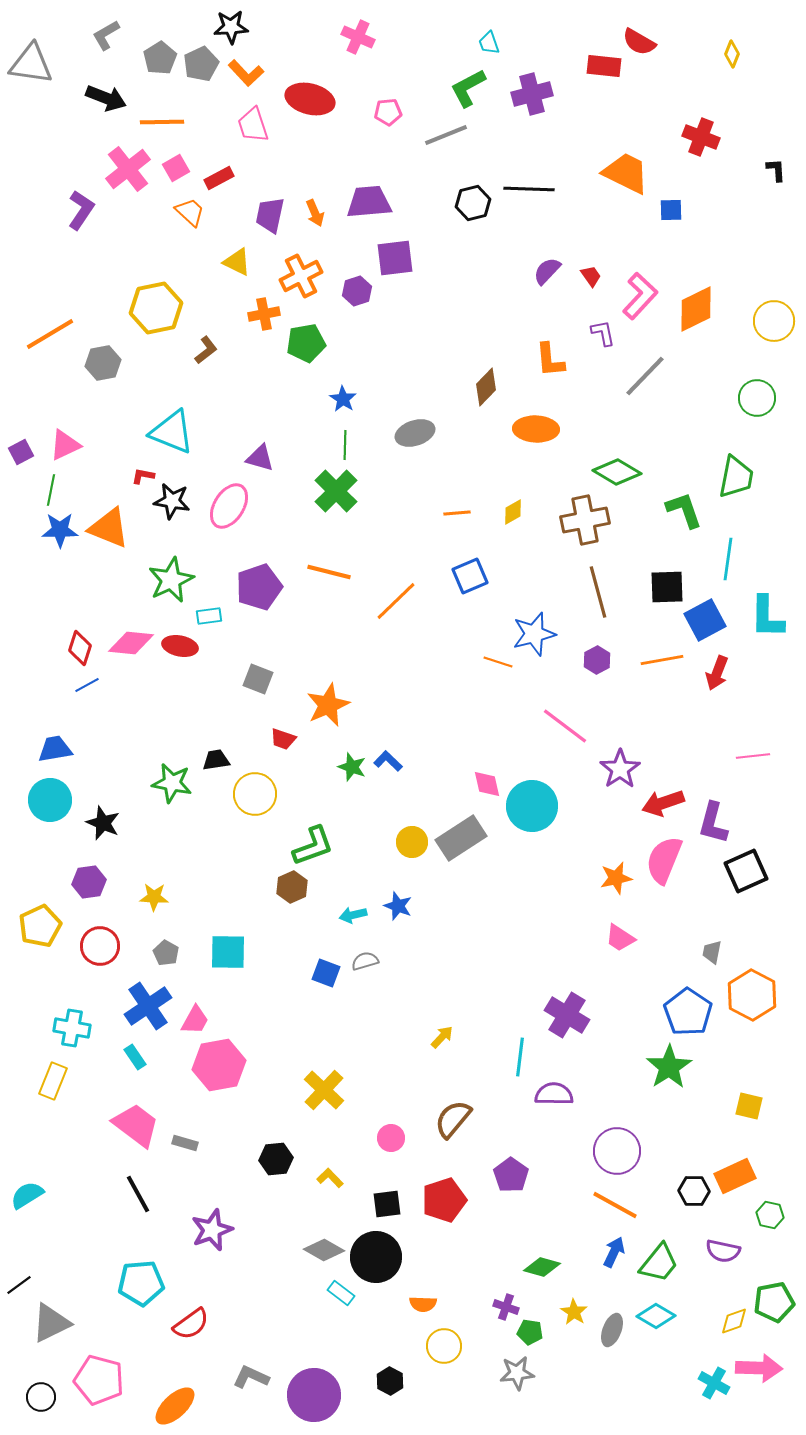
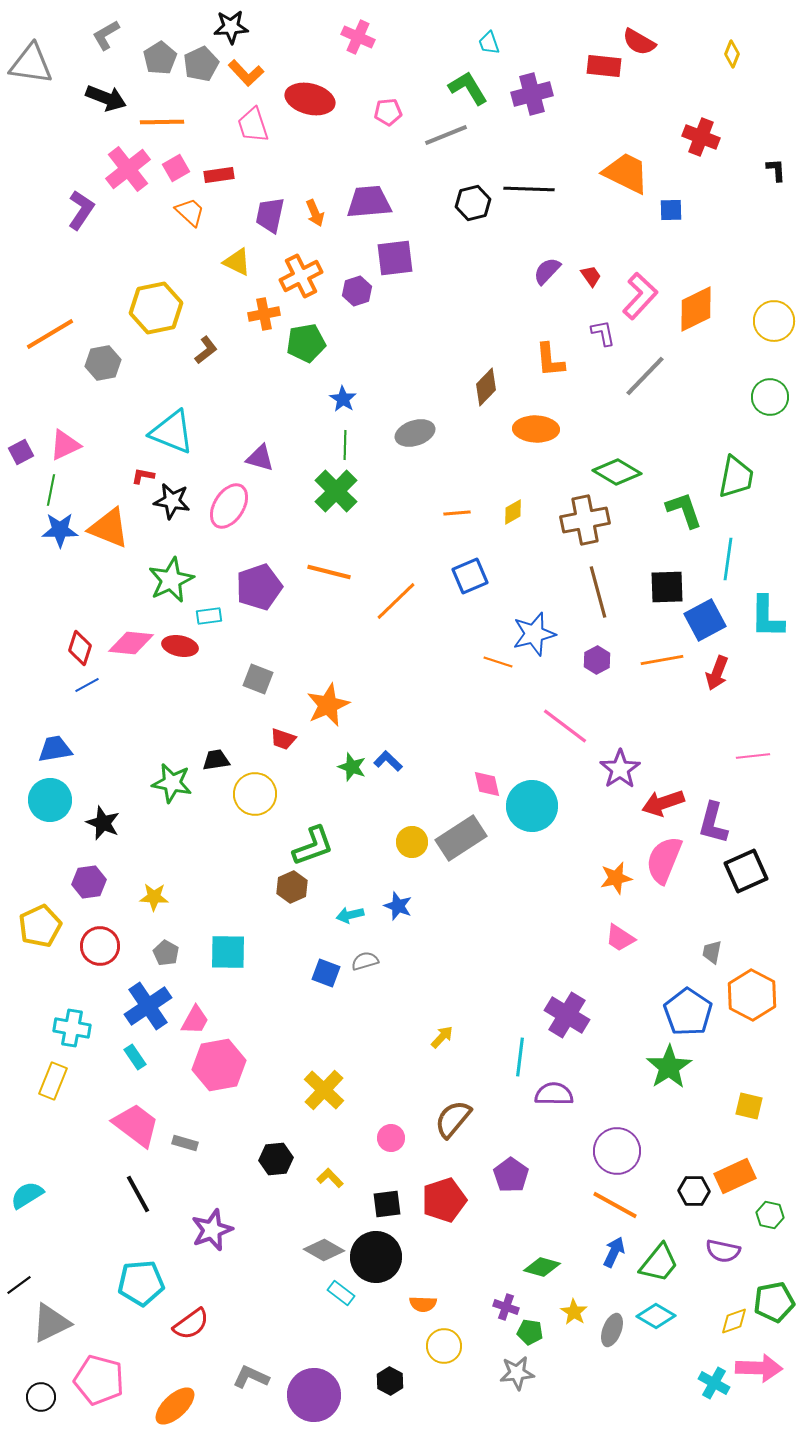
green L-shape at (468, 88): rotated 87 degrees clockwise
red rectangle at (219, 178): moved 3 px up; rotated 20 degrees clockwise
green circle at (757, 398): moved 13 px right, 1 px up
cyan arrow at (353, 915): moved 3 px left
